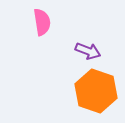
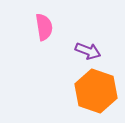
pink semicircle: moved 2 px right, 5 px down
